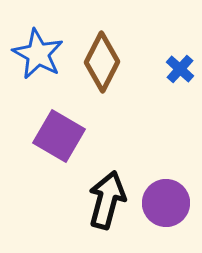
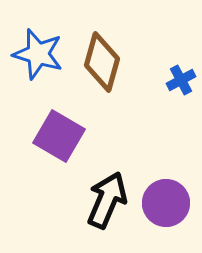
blue star: rotated 12 degrees counterclockwise
brown diamond: rotated 12 degrees counterclockwise
blue cross: moved 1 px right, 11 px down; rotated 20 degrees clockwise
black arrow: rotated 8 degrees clockwise
